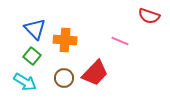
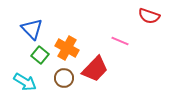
blue triangle: moved 3 px left
orange cross: moved 2 px right, 8 px down; rotated 25 degrees clockwise
green square: moved 8 px right, 1 px up
red trapezoid: moved 4 px up
